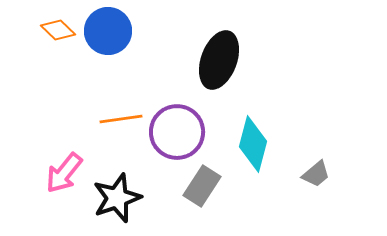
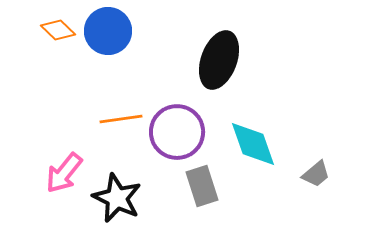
cyan diamond: rotated 34 degrees counterclockwise
gray rectangle: rotated 51 degrees counterclockwise
black star: rotated 27 degrees counterclockwise
